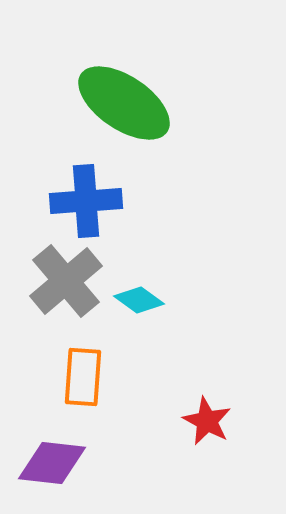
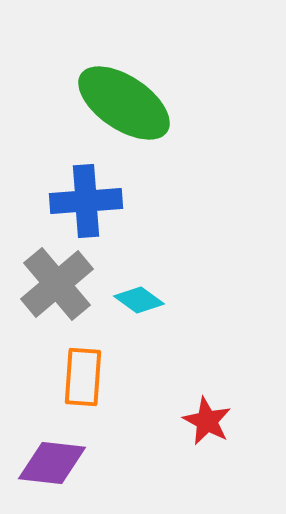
gray cross: moved 9 px left, 3 px down
